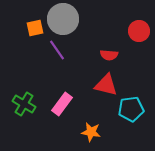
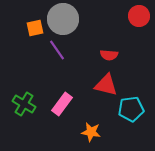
red circle: moved 15 px up
